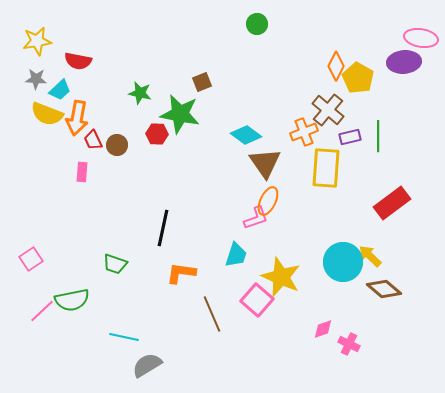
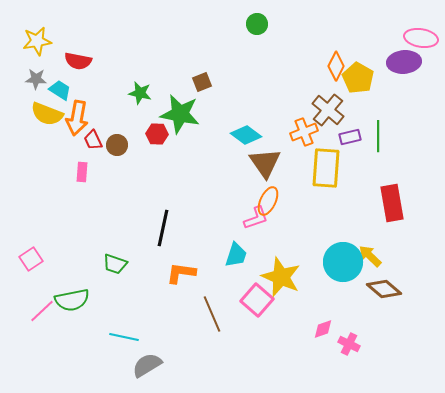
cyan trapezoid at (60, 90): rotated 105 degrees counterclockwise
red rectangle at (392, 203): rotated 63 degrees counterclockwise
